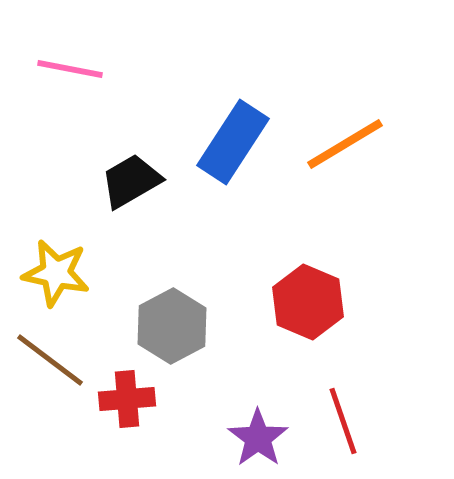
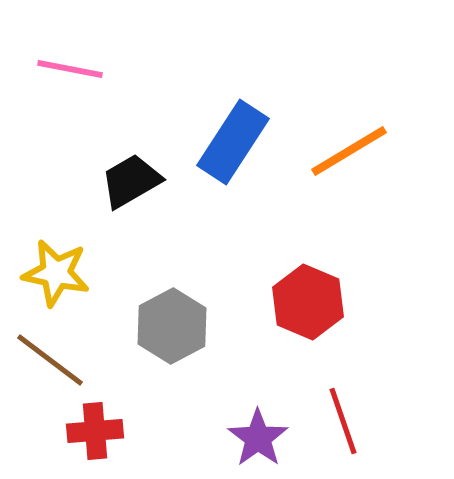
orange line: moved 4 px right, 7 px down
red cross: moved 32 px left, 32 px down
